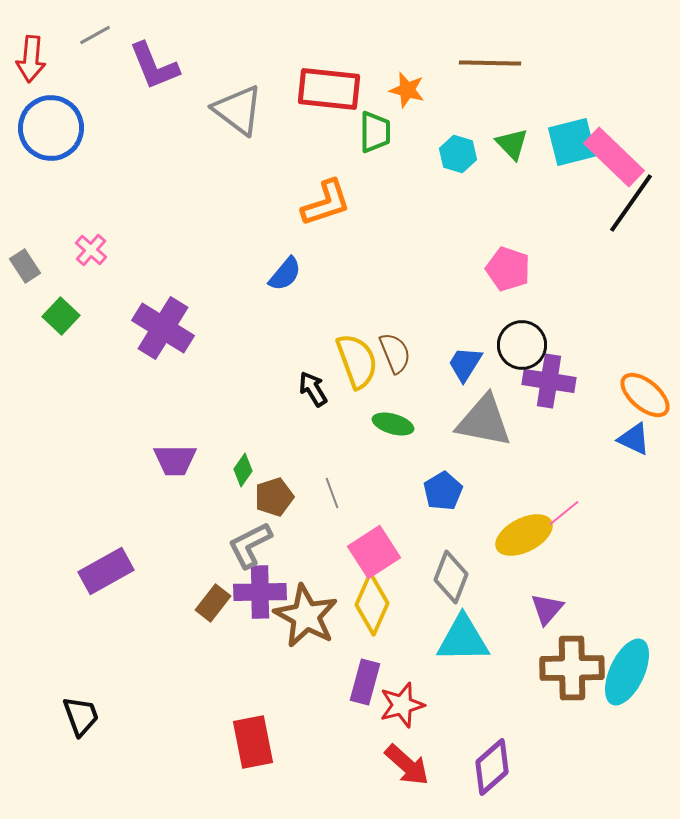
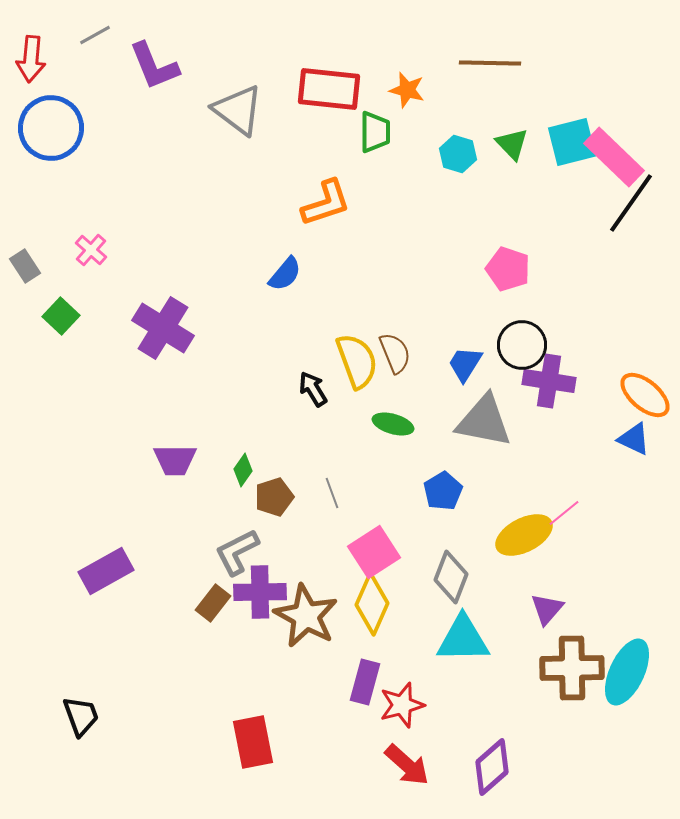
gray L-shape at (250, 545): moved 13 px left, 7 px down
